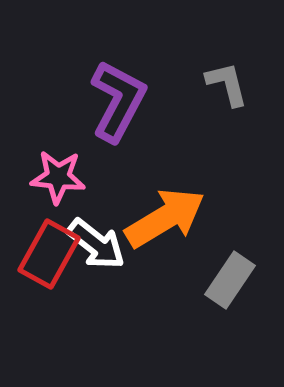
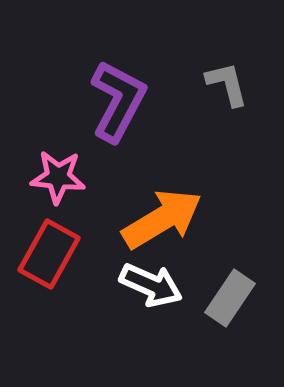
orange arrow: moved 3 px left, 1 px down
white arrow: moved 55 px right, 41 px down; rotated 14 degrees counterclockwise
gray rectangle: moved 18 px down
